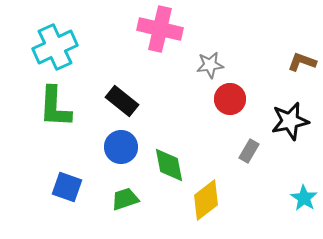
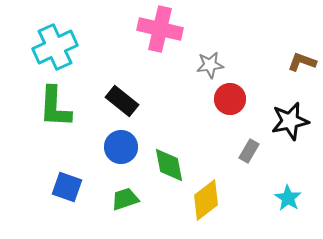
cyan star: moved 16 px left
